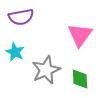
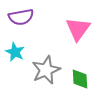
pink triangle: moved 2 px left, 6 px up
